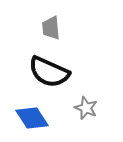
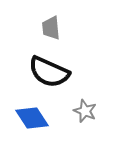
gray star: moved 1 px left, 3 px down
